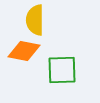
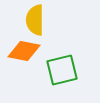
green square: rotated 12 degrees counterclockwise
